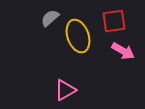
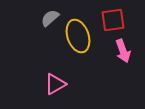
red square: moved 1 px left, 1 px up
pink arrow: rotated 40 degrees clockwise
pink triangle: moved 10 px left, 6 px up
